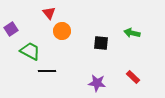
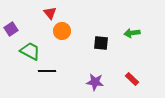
red triangle: moved 1 px right
green arrow: rotated 21 degrees counterclockwise
red rectangle: moved 1 px left, 2 px down
purple star: moved 2 px left, 1 px up
